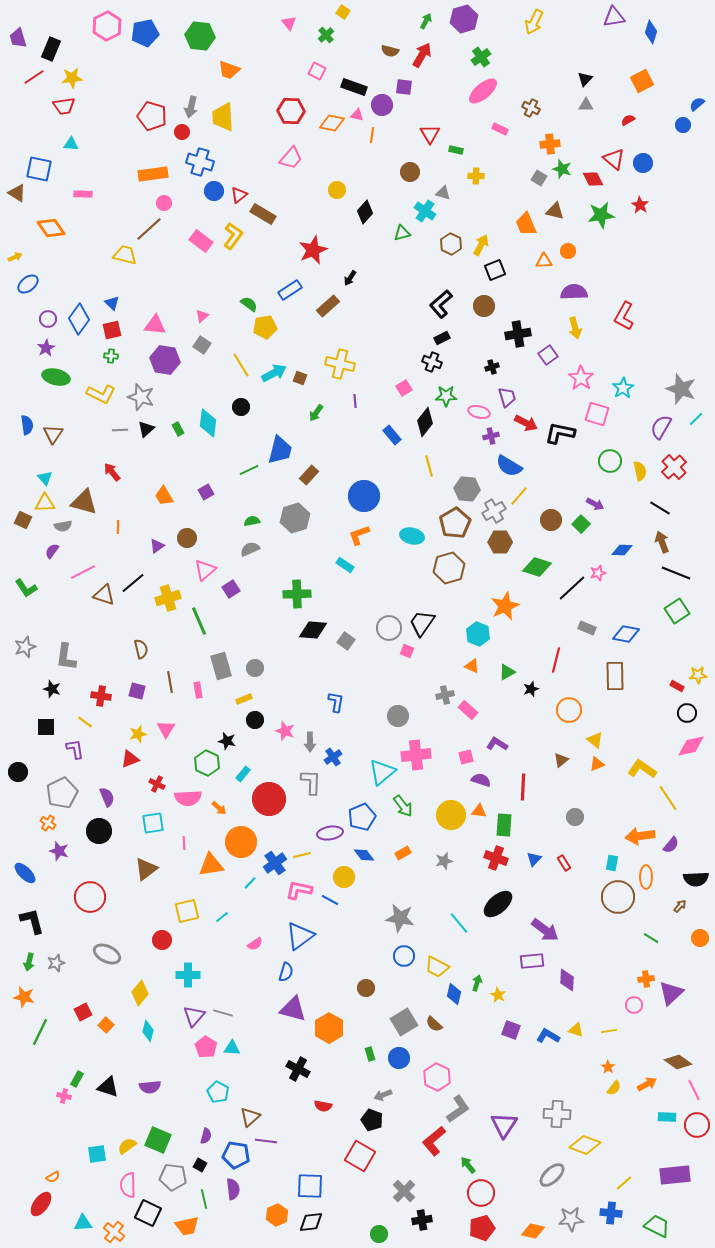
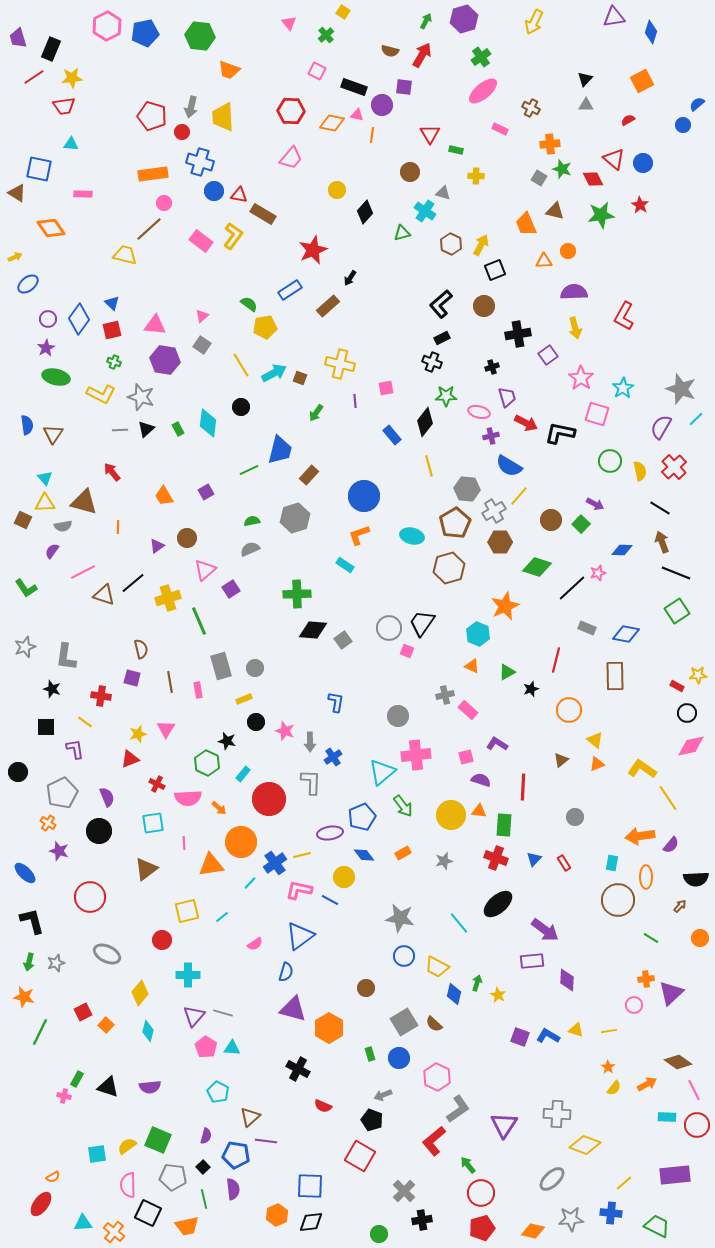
red triangle at (239, 195): rotated 48 degrees clockwise
green cross at (111, 356): moved 3 px right, 6 px down; rotated 16 degrees clockwise
pink square at (404, 388): moved 18 px left; rotated 21 degrees clockwise
gray square at (346, 641): moved 3 px left, 1 px up; rotated 18 degrees clockwise
purple square at (137, 691): moved 5 px left, 13 px up
black circle at (255, 720): moved 1 px right, 2 px down
brown circle at (618, 897): moved 3 px down
purple square at (511, 1030): moved 9 px right, 7 px down
red semicircle at (323, 1106): rotated 12 degrees clockwise
black square at (200, 1165): moved 3 px right, 2 px down; rotated 16 degrees clockwise
gray ellipse at (552, 1175): moved 4 px down
